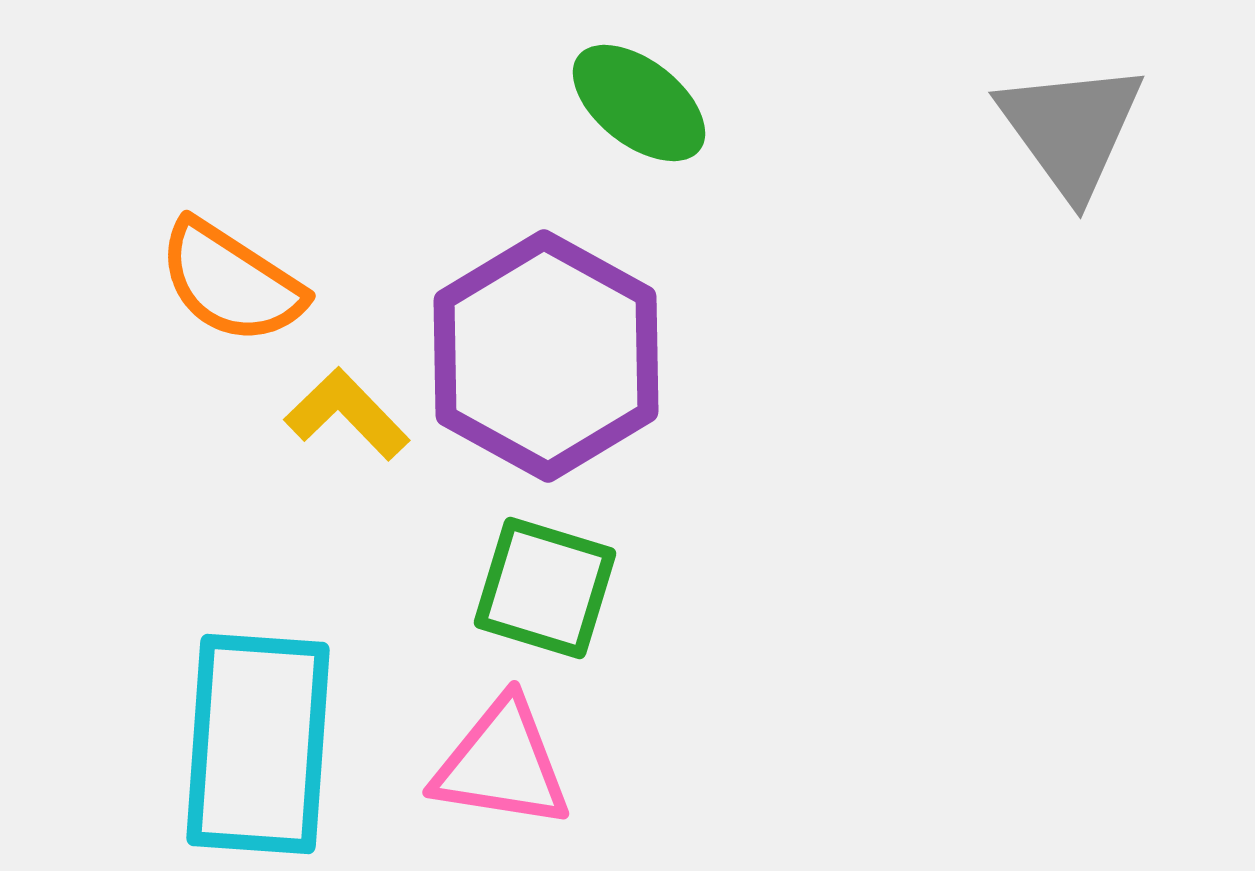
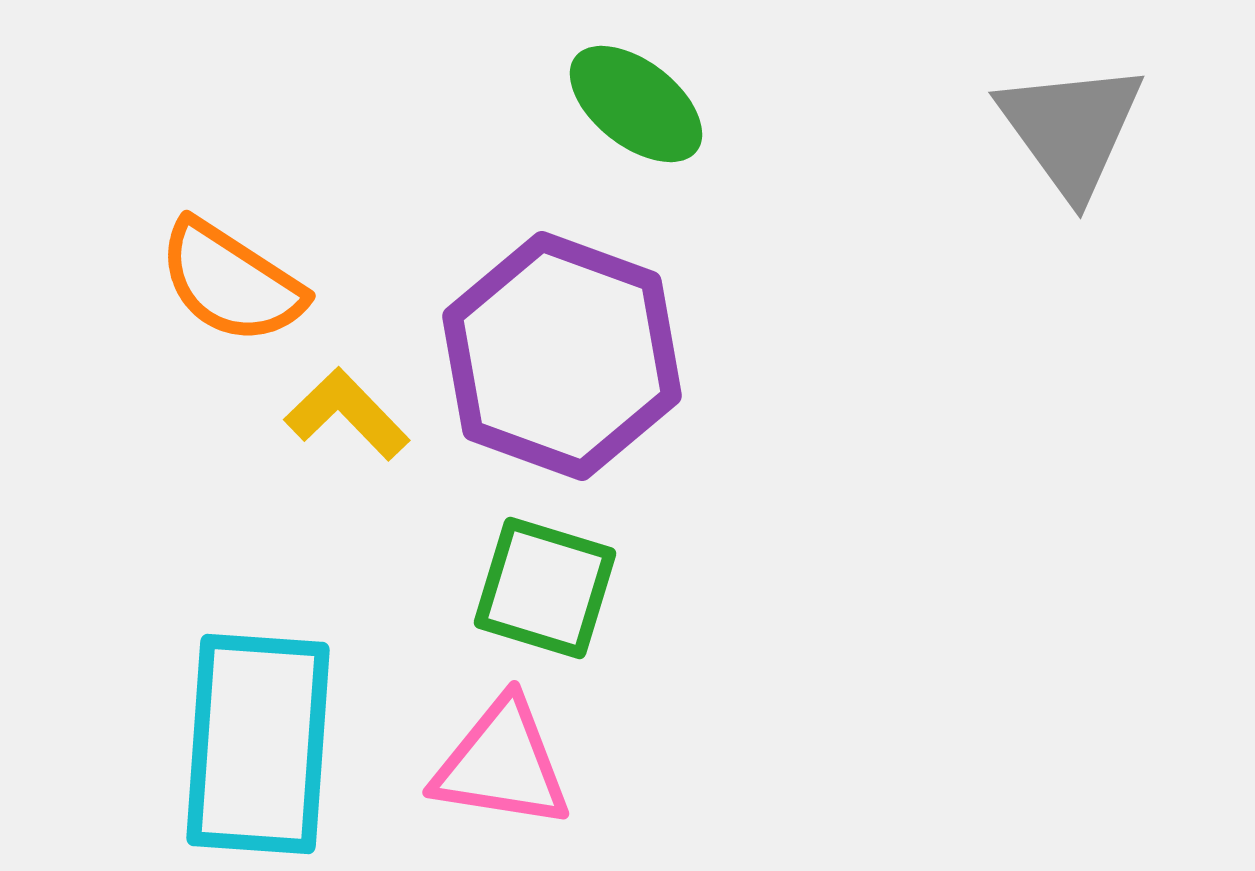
green ellipse: moved 3 px left, 1 px down
purple hexagon: moved 16 px right; rotated 9 degrees counterclockwise
